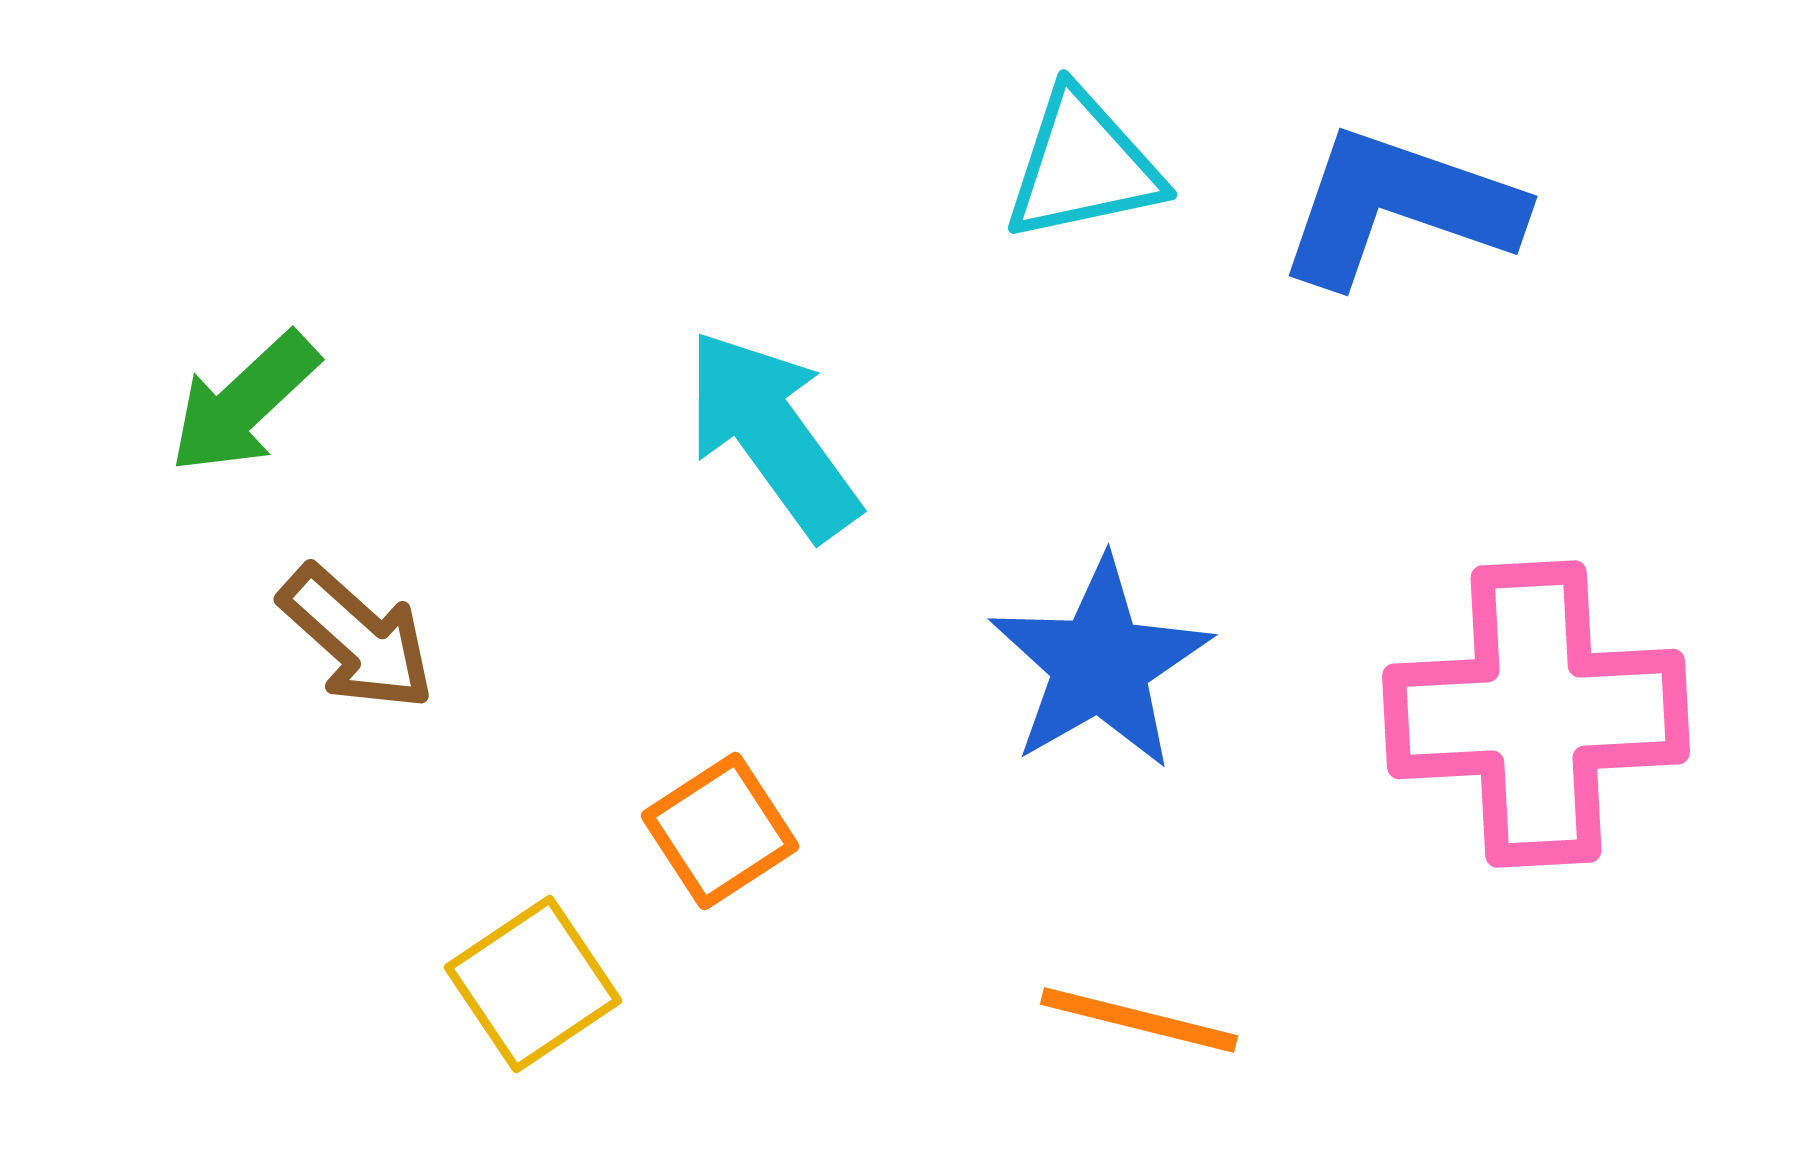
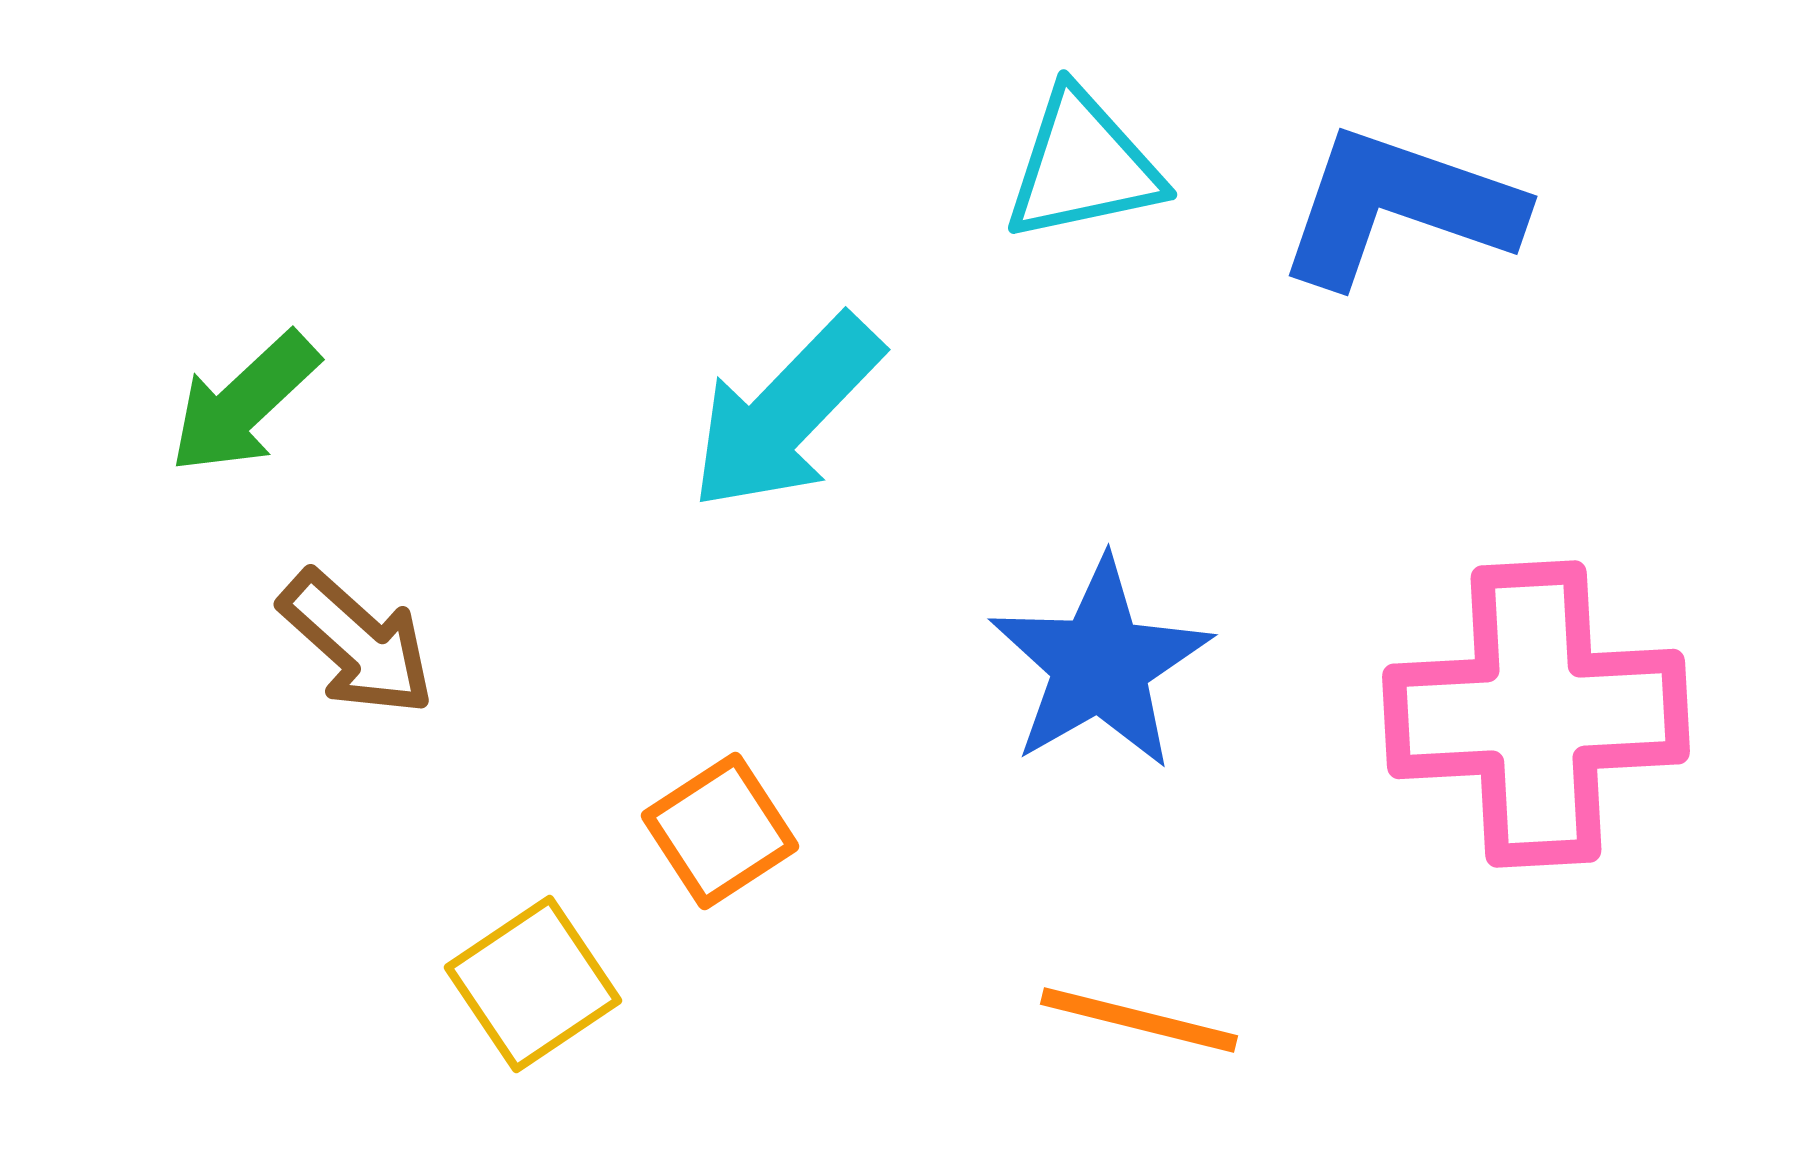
cyan arrow: moved 14 px right, 21 px up; rotated 100 degrees counterclockwise
brown arrow: moved 5 px down
